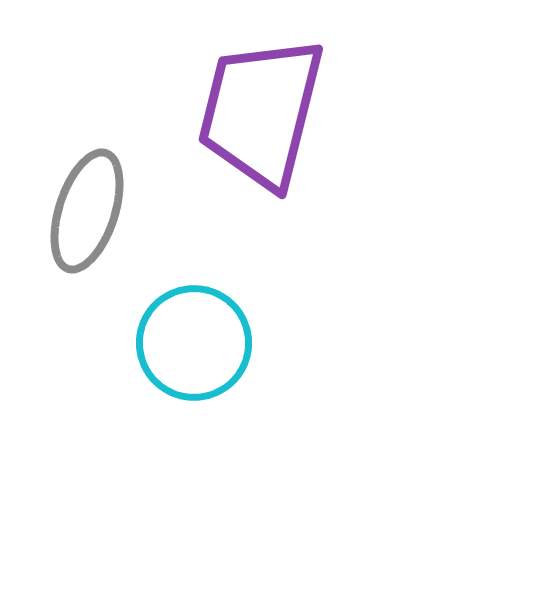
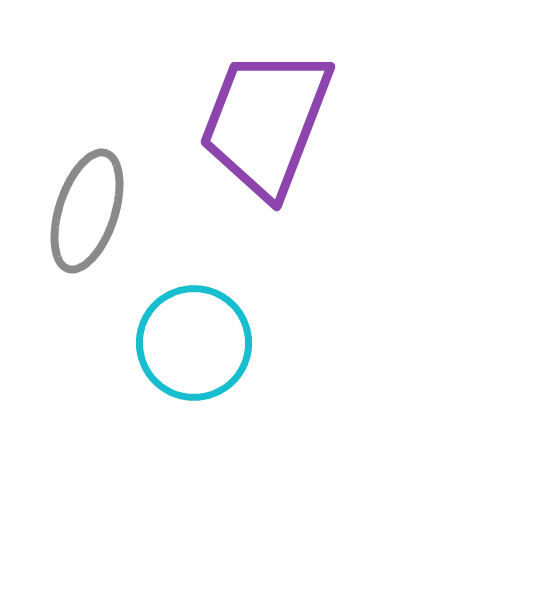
purple trapezoid: moved 5 px right, 10 px down; rotated 7 degrees clockwise
